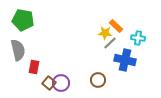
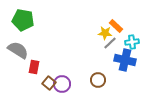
cyan cross: moved 6 px left, 4 px down; rotated 16 degrees counterclockwise
gray semicircle: rotated 45 degrees counterclockwise
purple circle: moved 1 px right, 1 px down
